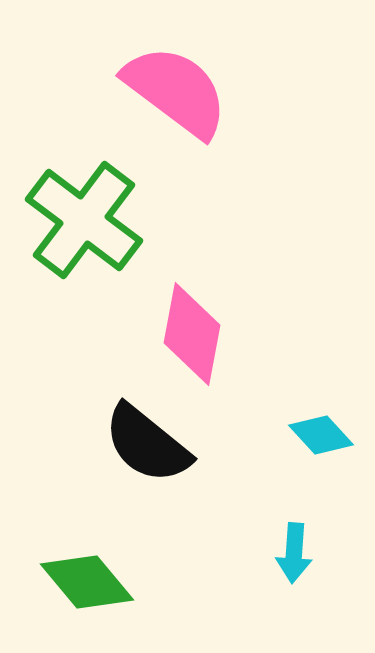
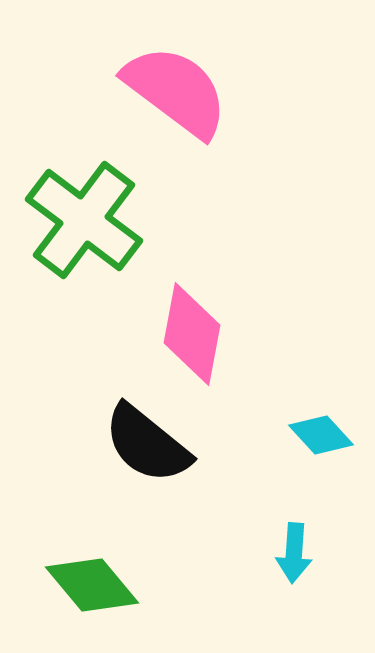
green diamond: moved 5 px right, 3 px down
